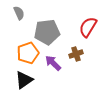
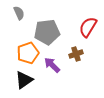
purple arrow: moved 1 px left, 2 px down
